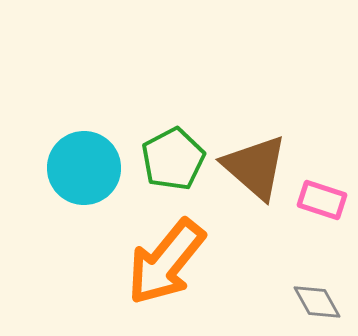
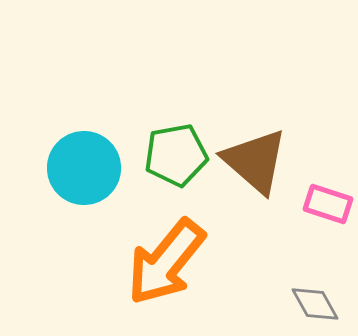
green pentagon: moved 3 px right, 4 px up; rotated 18 degrees clockwise
brown triangle: moved 6 px up
pink rectangle: moved 6 px right, 4 px down
gray diamond: moved 2 px left, 2 px down
